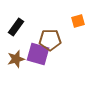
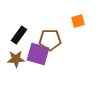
black rectangle: moved 3 px right, 8 px down
brown star: rotated 12 degrees clockwise
